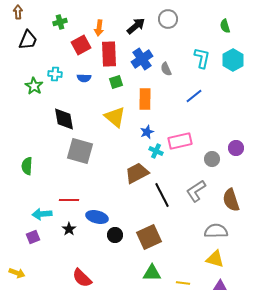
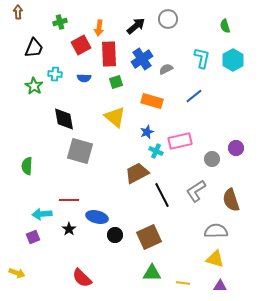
black trapezoid at (28, 40): moved 6 px right, 8 px down
gray semicircle at (166, 69): rotated 88 degrees clockwise
orange rectangle at (145, 99): moved 7 px right, 2 px down; rotated 75 degrees counterclockwise
